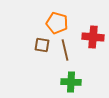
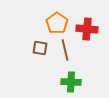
orange pentagon: rotated 20 degrees clockwise
red cross: moved 6 px left, 8 px up
brown square: moved 2 px left, 3 px down
